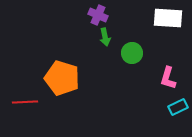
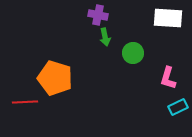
purple cross: rotated 12 degrees counterclockwise
green circle: moved 1 px right
orange pentagon: moved 7 px left
